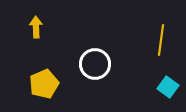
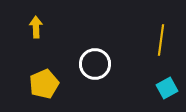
cyan square: moved 1 px left, 1 px down; rotated 25 degrees clockwise
